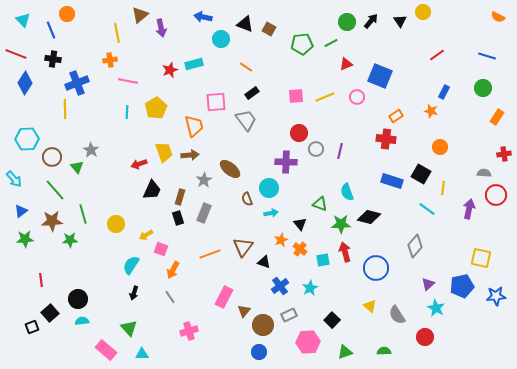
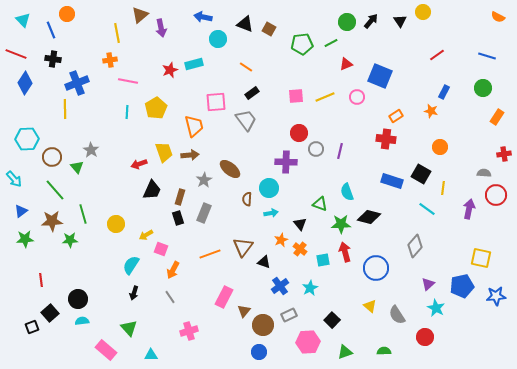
cyan circle at (221, 39): moved 3 px left
brown semicircle at (247, 199): rotated 24 degrees clockwise
cyan triangle at (142, 354): moved 9 px right, 1 px down
